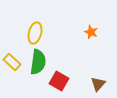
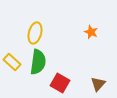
red square: moved 1 px right, 2 px down
